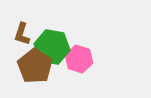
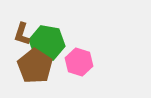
green hexagon: moved 5 px left, 4 px up
pink hexagon: moved 3 px down
